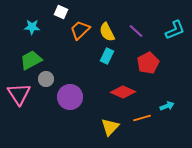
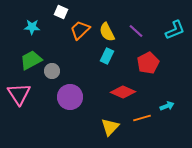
gray circle: moved 6 px right, 8 px up
